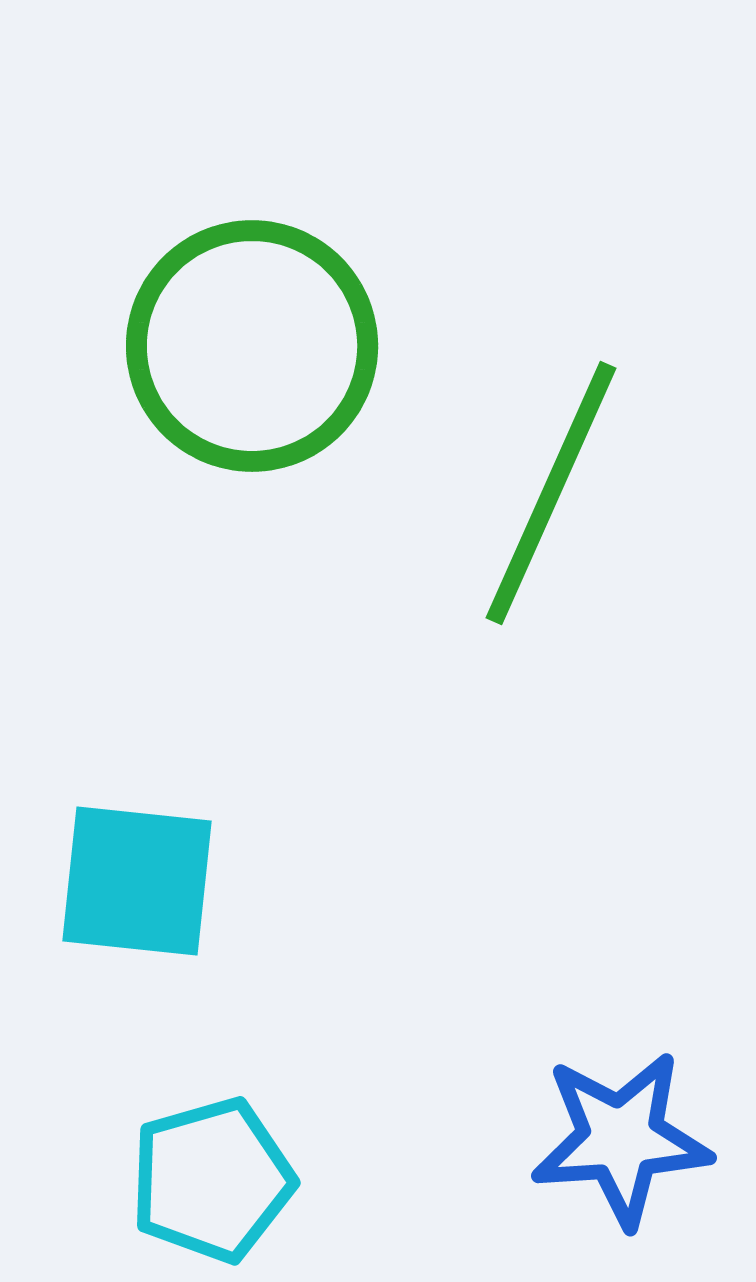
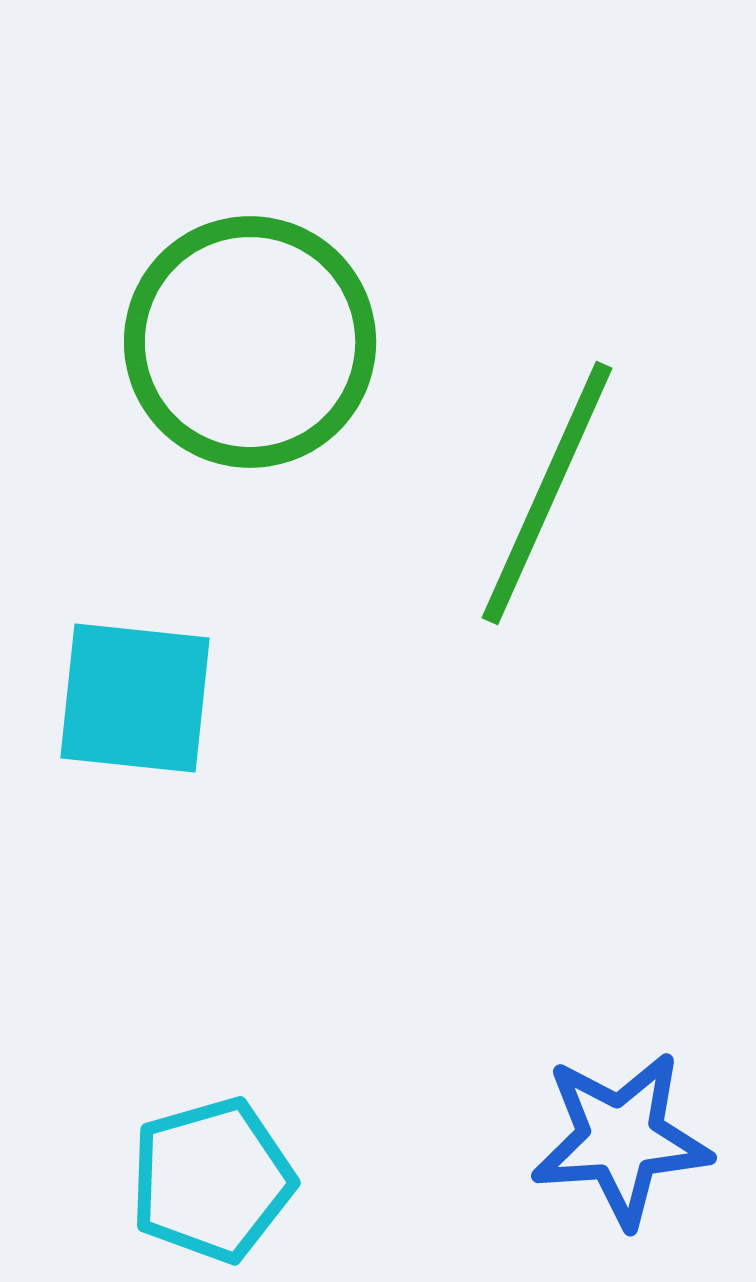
green circle: moved 2 px left, 4 px up
green line: moved 4 px left
cyan square: moved 2 px left, 183 px up
